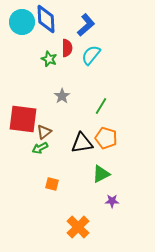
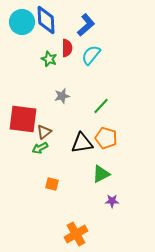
blue diamond: moved 1 px down
gray star: rotated 21 degrees clockwise
green line: rotated 12 degrees clockwise
orange cross: moved 2 px left, 7 px down; rotated 15 degrees clockwise
